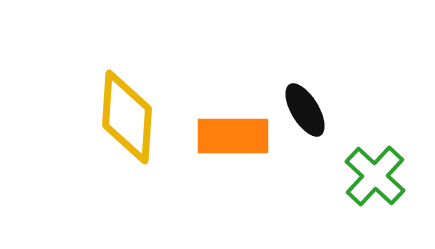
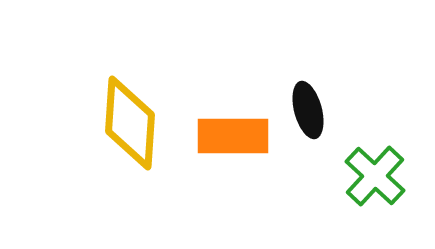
black ellipse: moved 3 px right; rotated 16 degrees clockwise
yellow diamond: moved 3 px right, 6 px down
